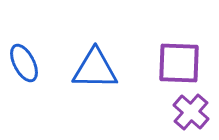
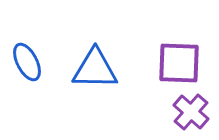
blue ellipse: moved 3 px right, 1 px up
